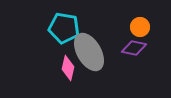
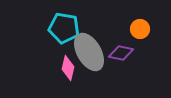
orange circle: moved 2 px down
purple diamond: moved 13 px left, 5 px down
